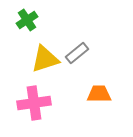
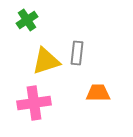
gray rectangle: rotated 45 degrees counterclockwise
yellow triangle: moved 1 px right, 2 px down
orange trapezoid: moved 1 px left, 1 px up
